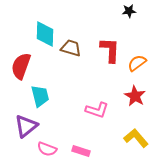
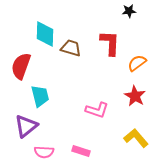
red L-shape: moved 7 px up
pink semicircle: moved 3 px left, 3 px down; rotated 18 degrees counterclockwise
